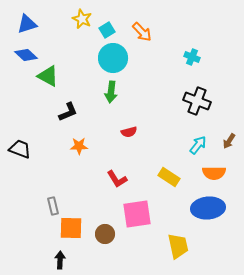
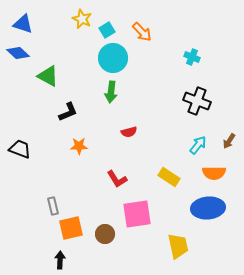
blue triangle: moved 4 px left; rotated 35 degrees clockwise
blue diamond: moved 8 px left, 2 px up
orange square: rotated 15 degrees counterclockwise
